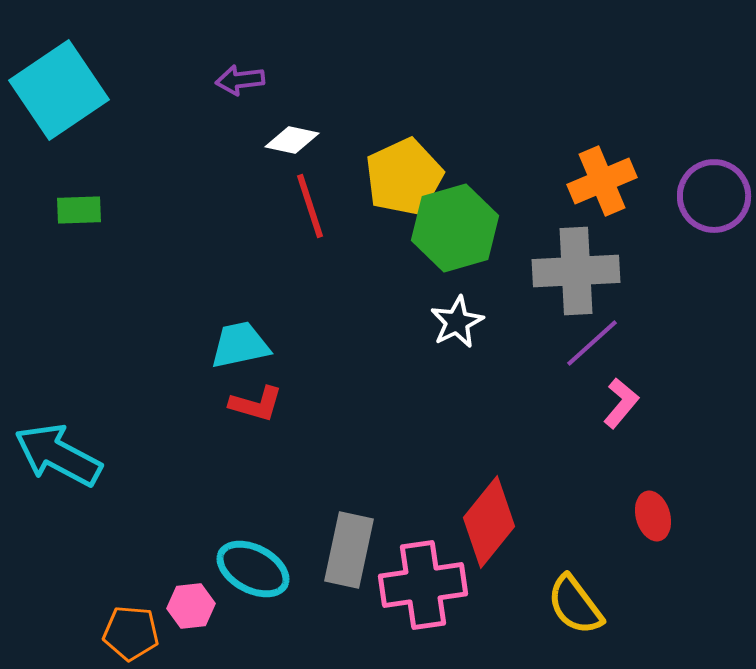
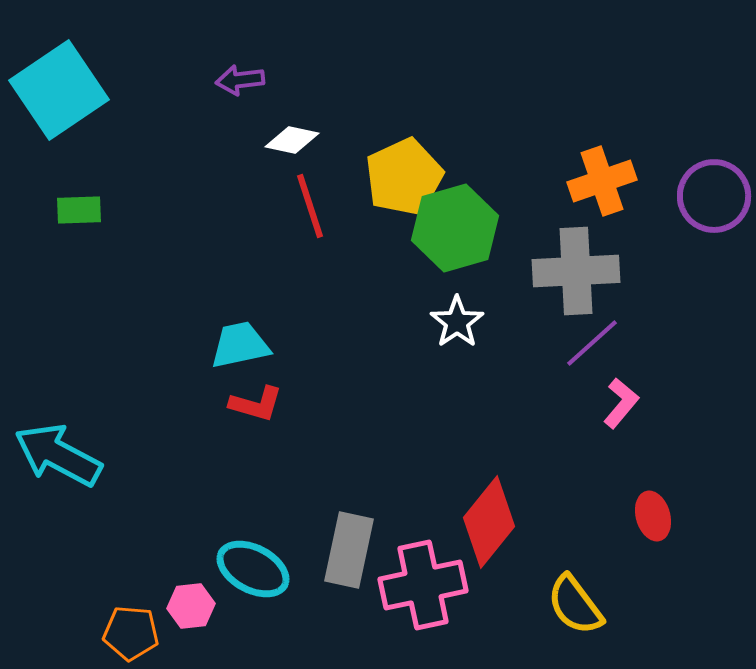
orange cross: rotated 4 degrees clockwise
white star: rotated 8 degrees counterclockwise
pink cross: rotated 4 degrees counterclockwise
